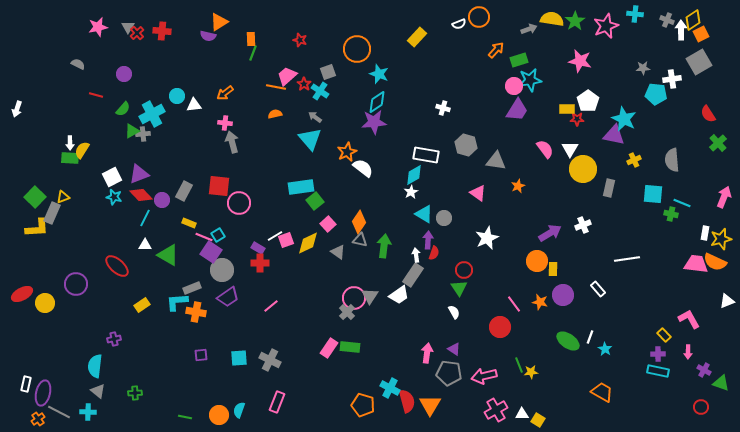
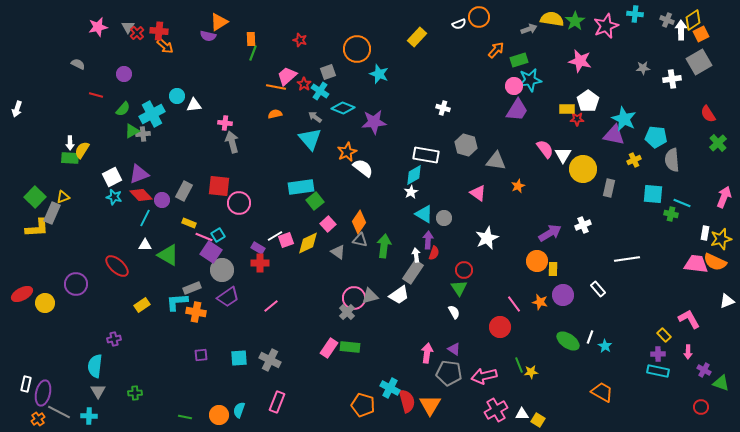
red cross at (162, 31): moved 3 px left
orange arrow at (225, 93): moved 60 px left, 47 px up; rotated 102 degrees counterclockwise
cyan pentagon at (656, 94): moved 43 px down
cyan diamond at (377, 102): moved 34 px left, 6 px down; rotated 55 degrees clockwise
white triangle at (570, 149): moved 7 px left, 6 px down
gray rectangle at (413, 275): moved 3 px up
gray triangle at (370, 296): rotated 42 degrees clockwise
cyan star at (605, 349): moved 3 px up
gray triangle at (98, 391): rotated 21 degrees clockwise
cyan cross at (88, 412): moved 1 px right, 4 px down
